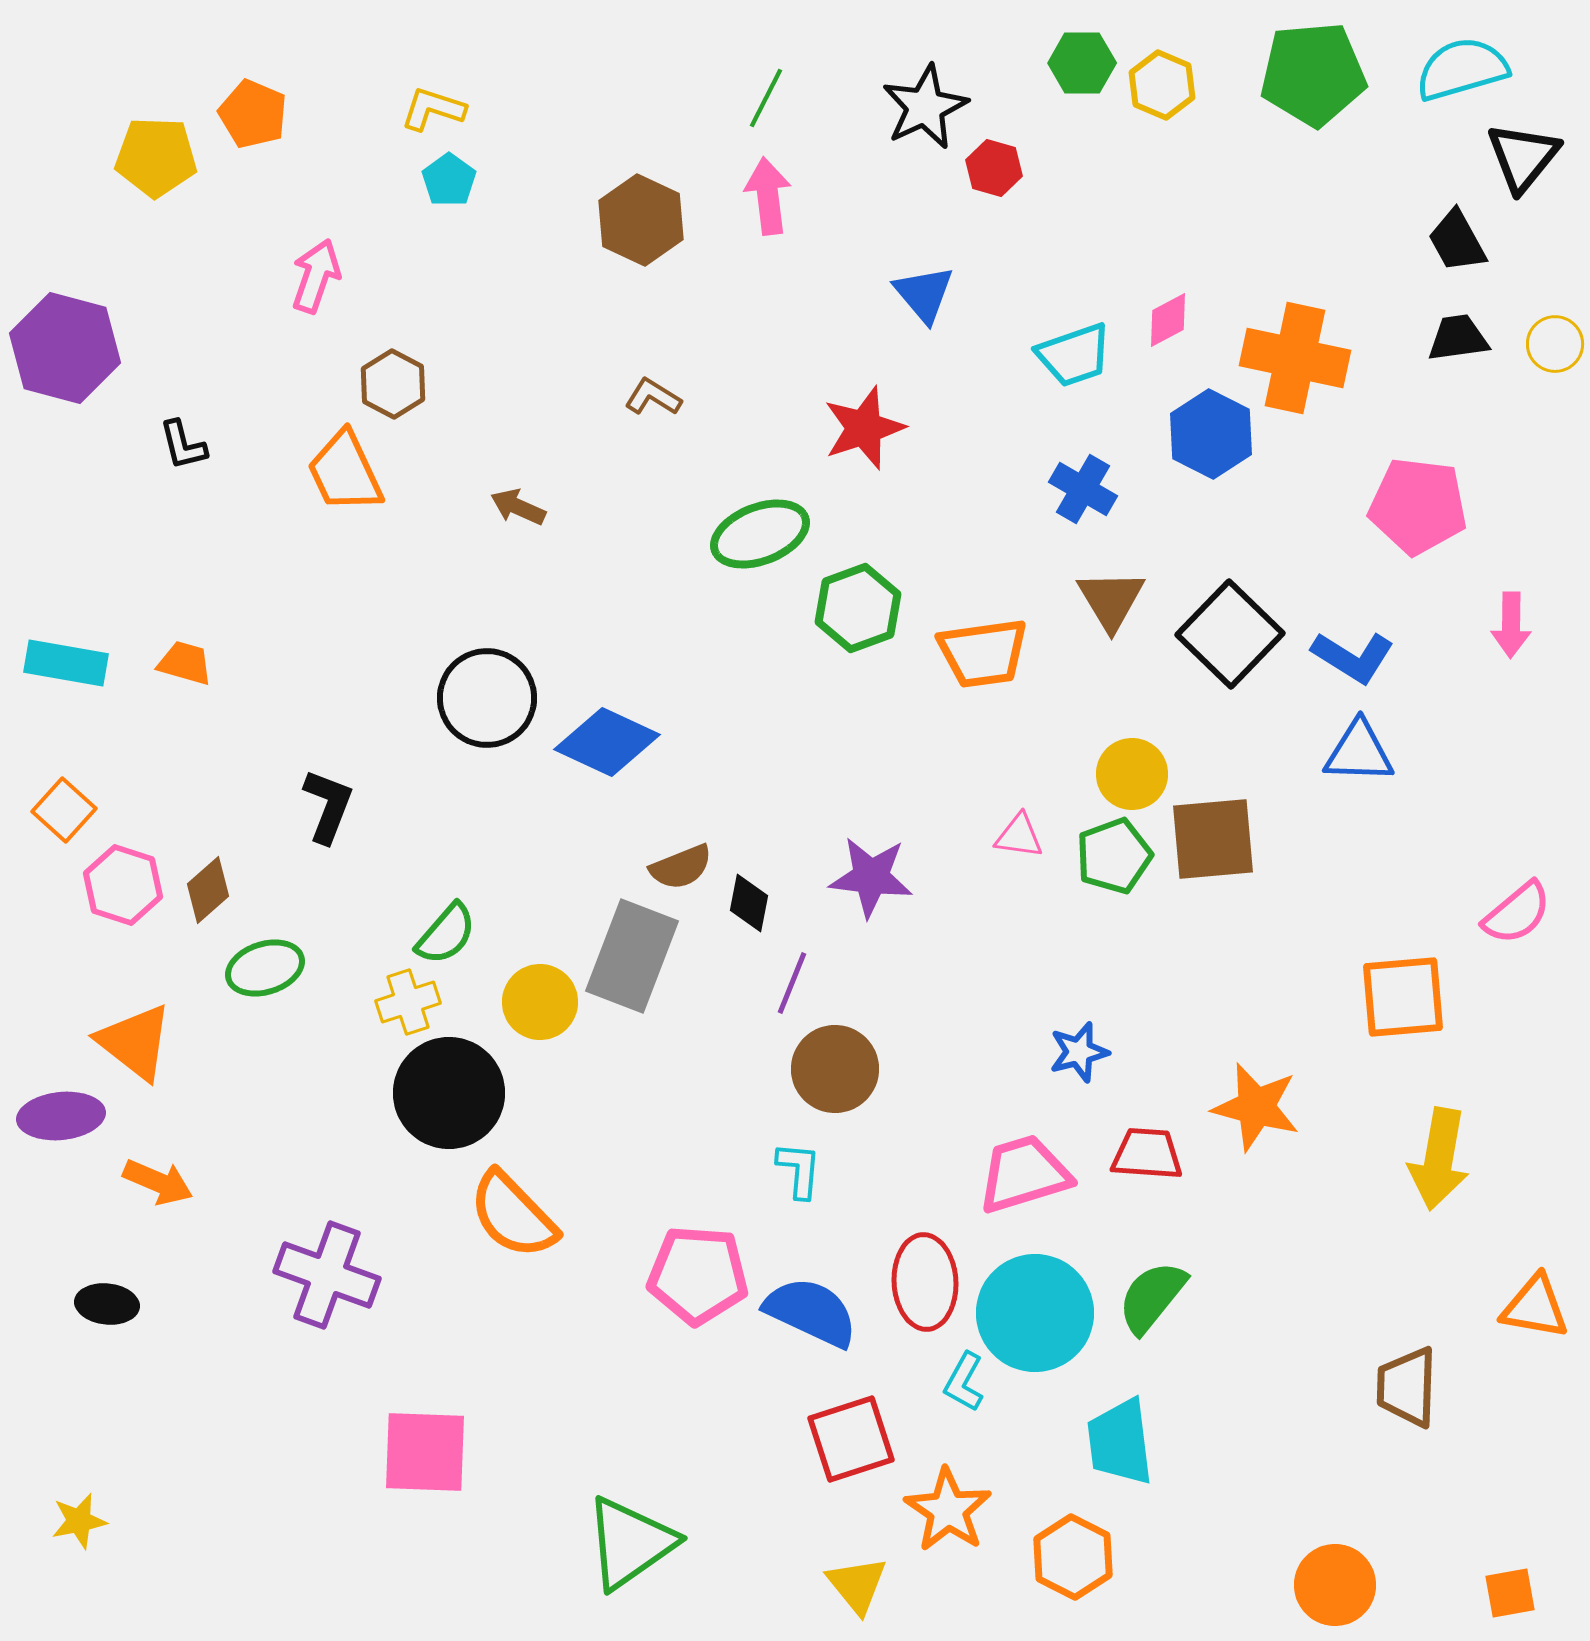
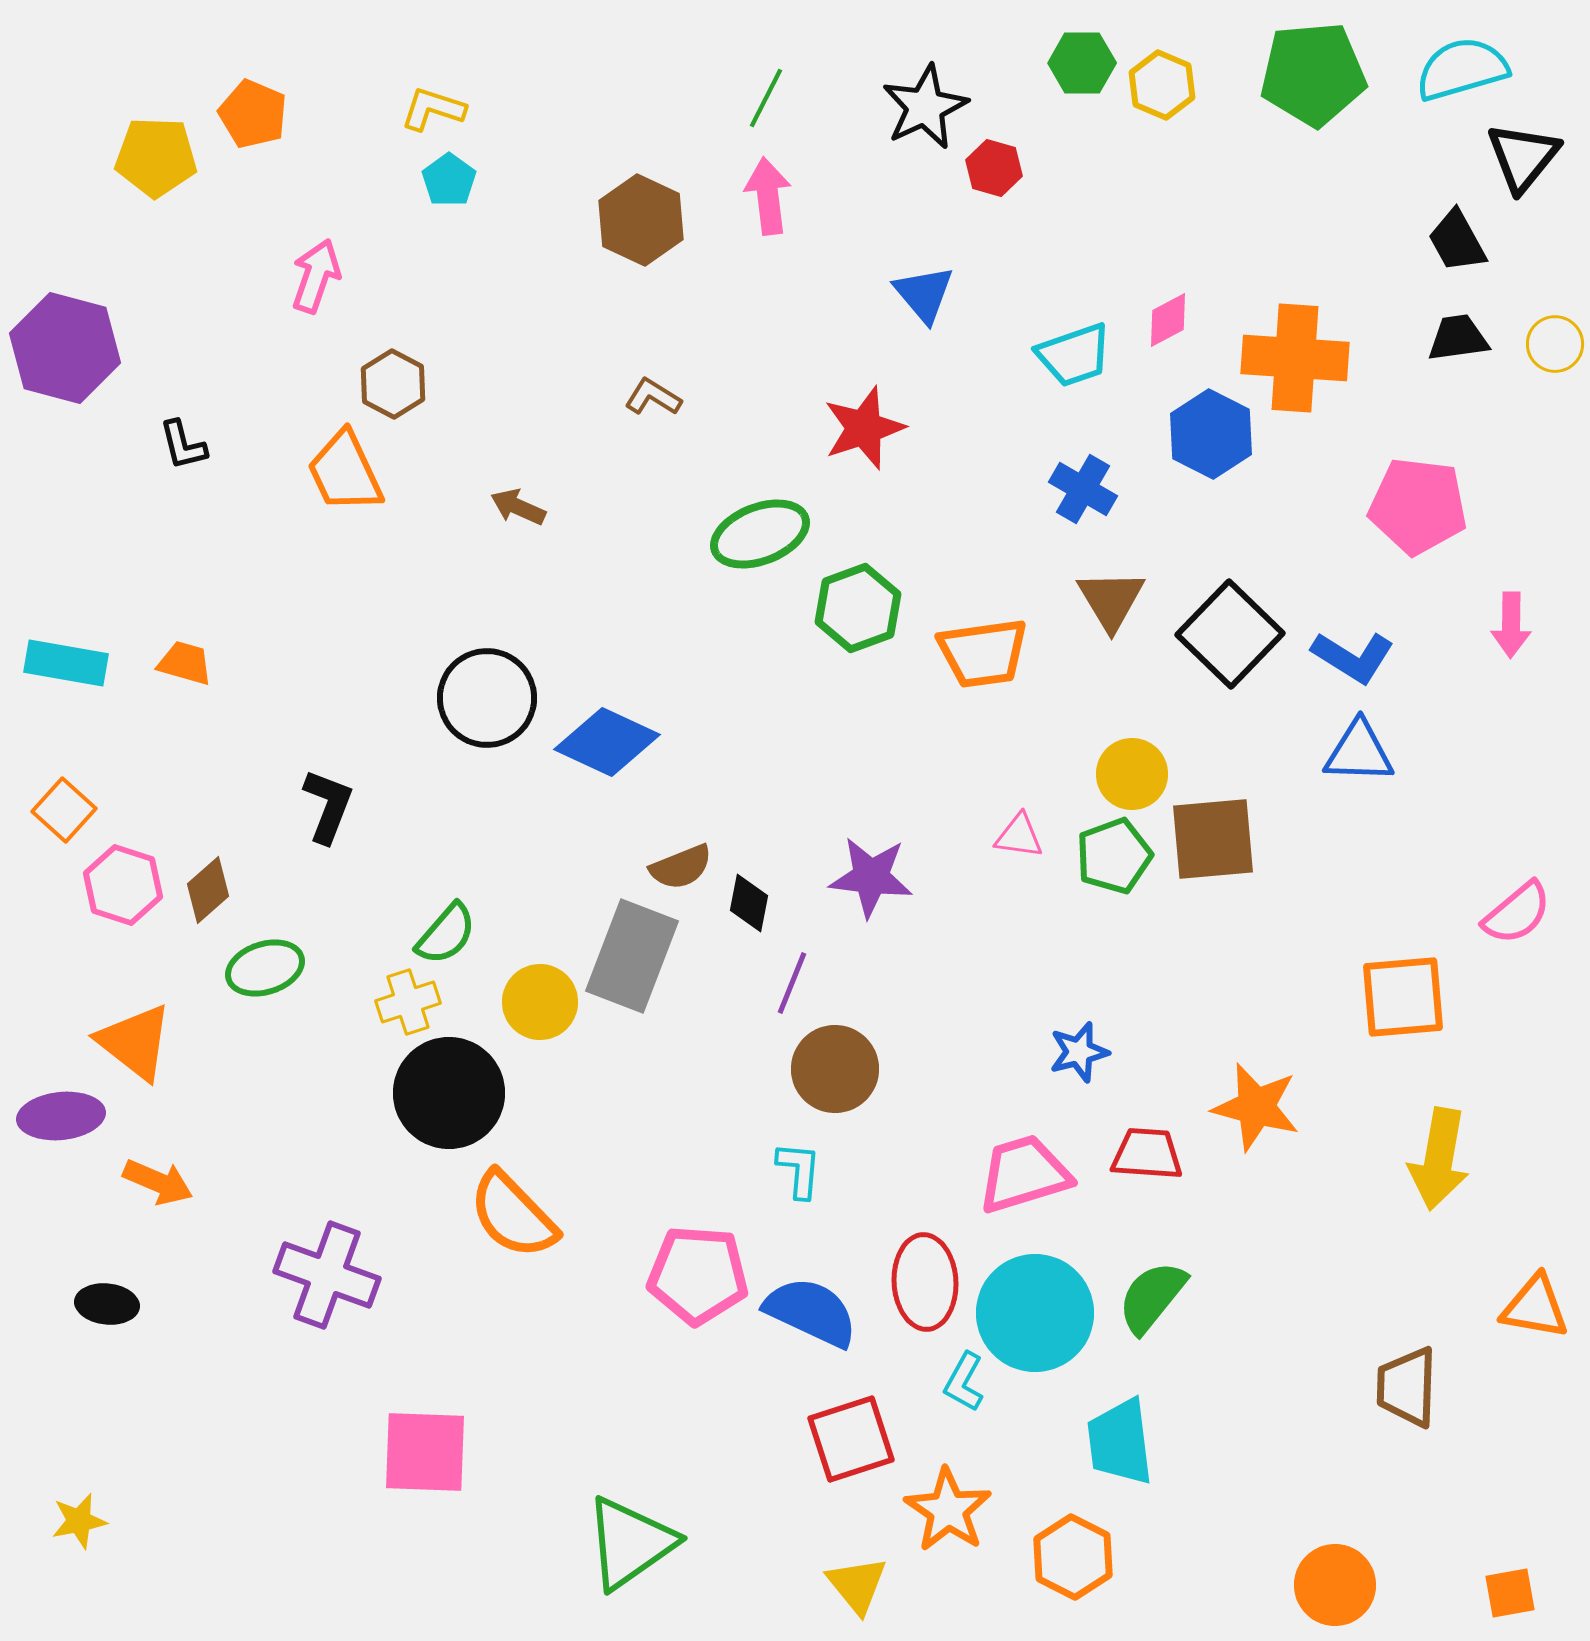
orange cross at (1295, 358): rotated 8 degrees counterclockwise
